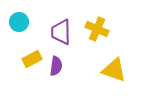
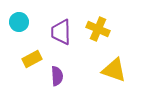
yellow cross: moved 1 px right
purple semicircle: moved 1 px right, 10 px down; rotated 12 degrees counterclockwise
